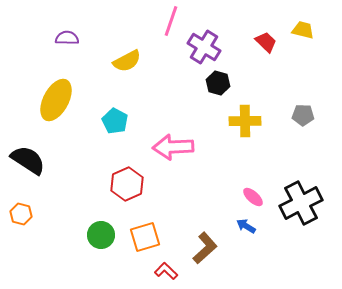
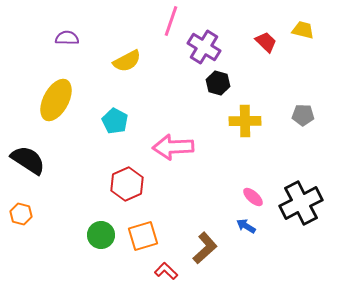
orange square: moved 2 px left, 1 px up
